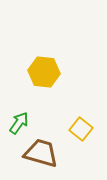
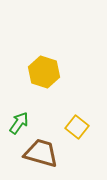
yellow hexagon: rotated 12 degrees clockwise
yellow square: moved 4 px left, 2 px up
